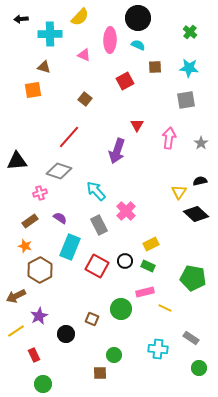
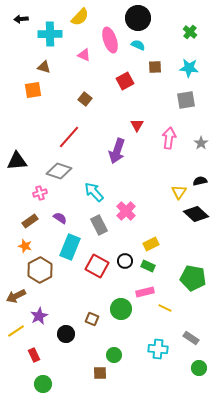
pink ellipse at (110, 40): rotated 20 degrees counterclockwise
cyan arrow at (96, 191): moved 2 px left, 1 px down
